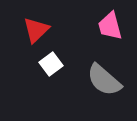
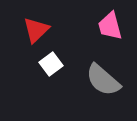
gray semicircle: moved 1 px left
